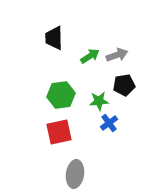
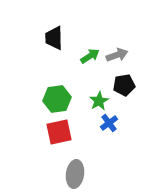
green hexagon: moved 4 px left, 4 px down
green star: rotated 24 degrees counterclockwise
